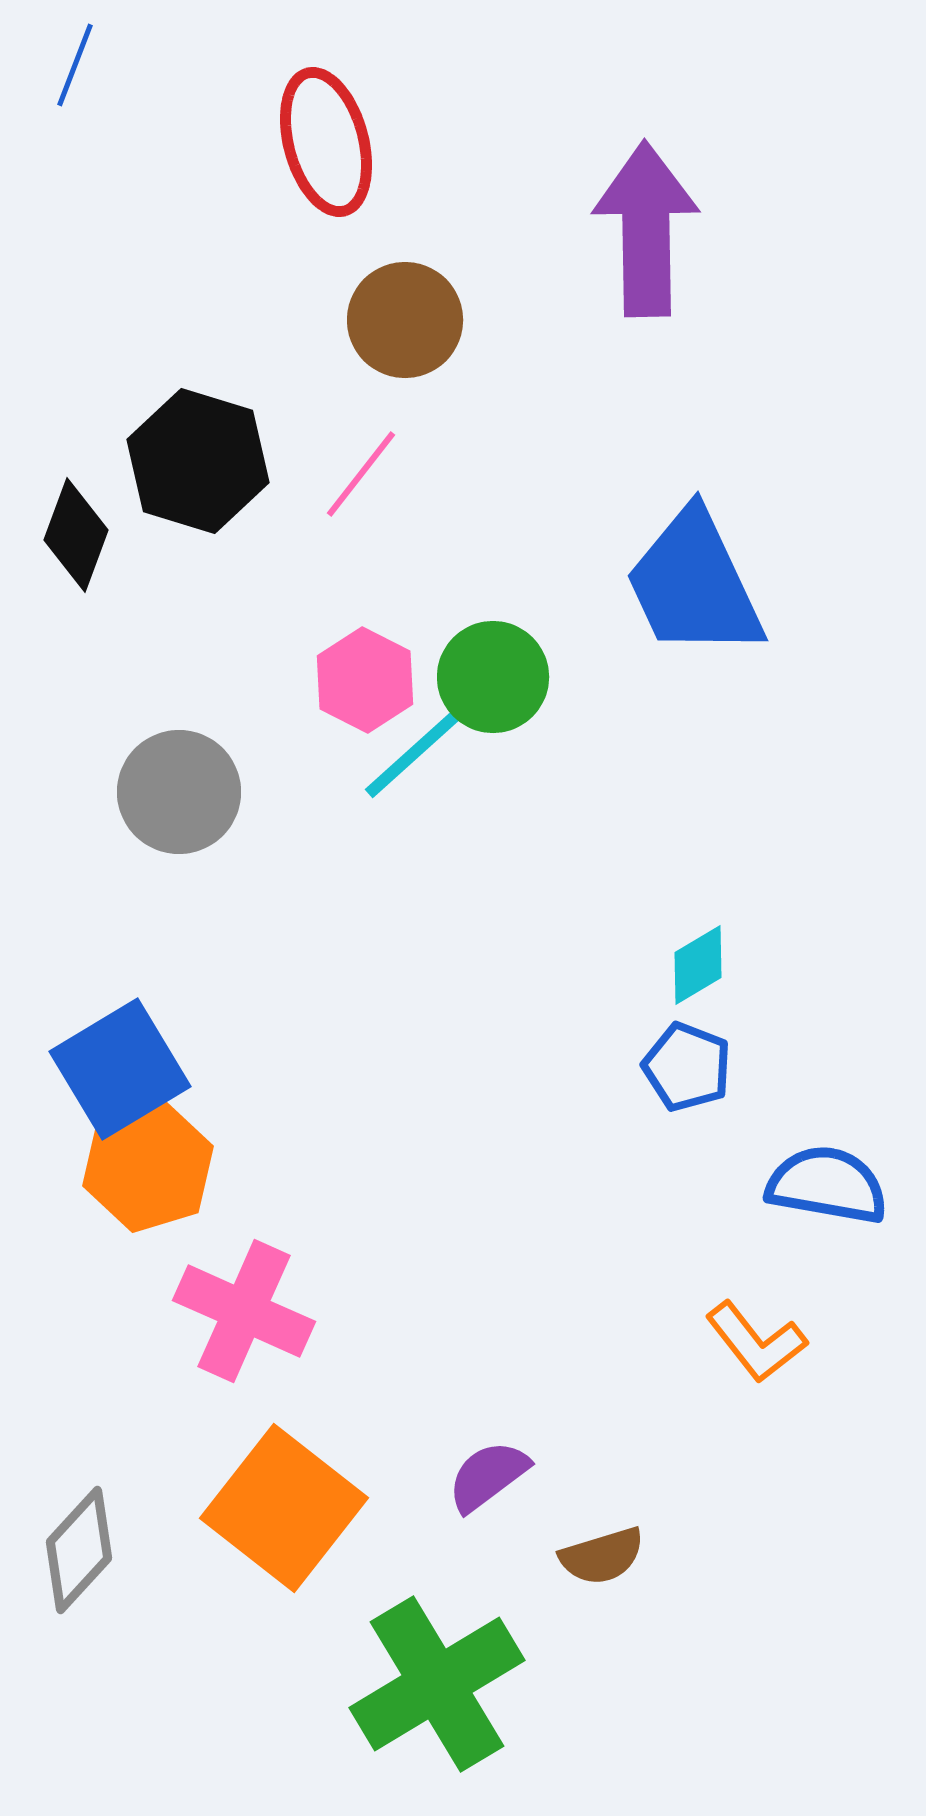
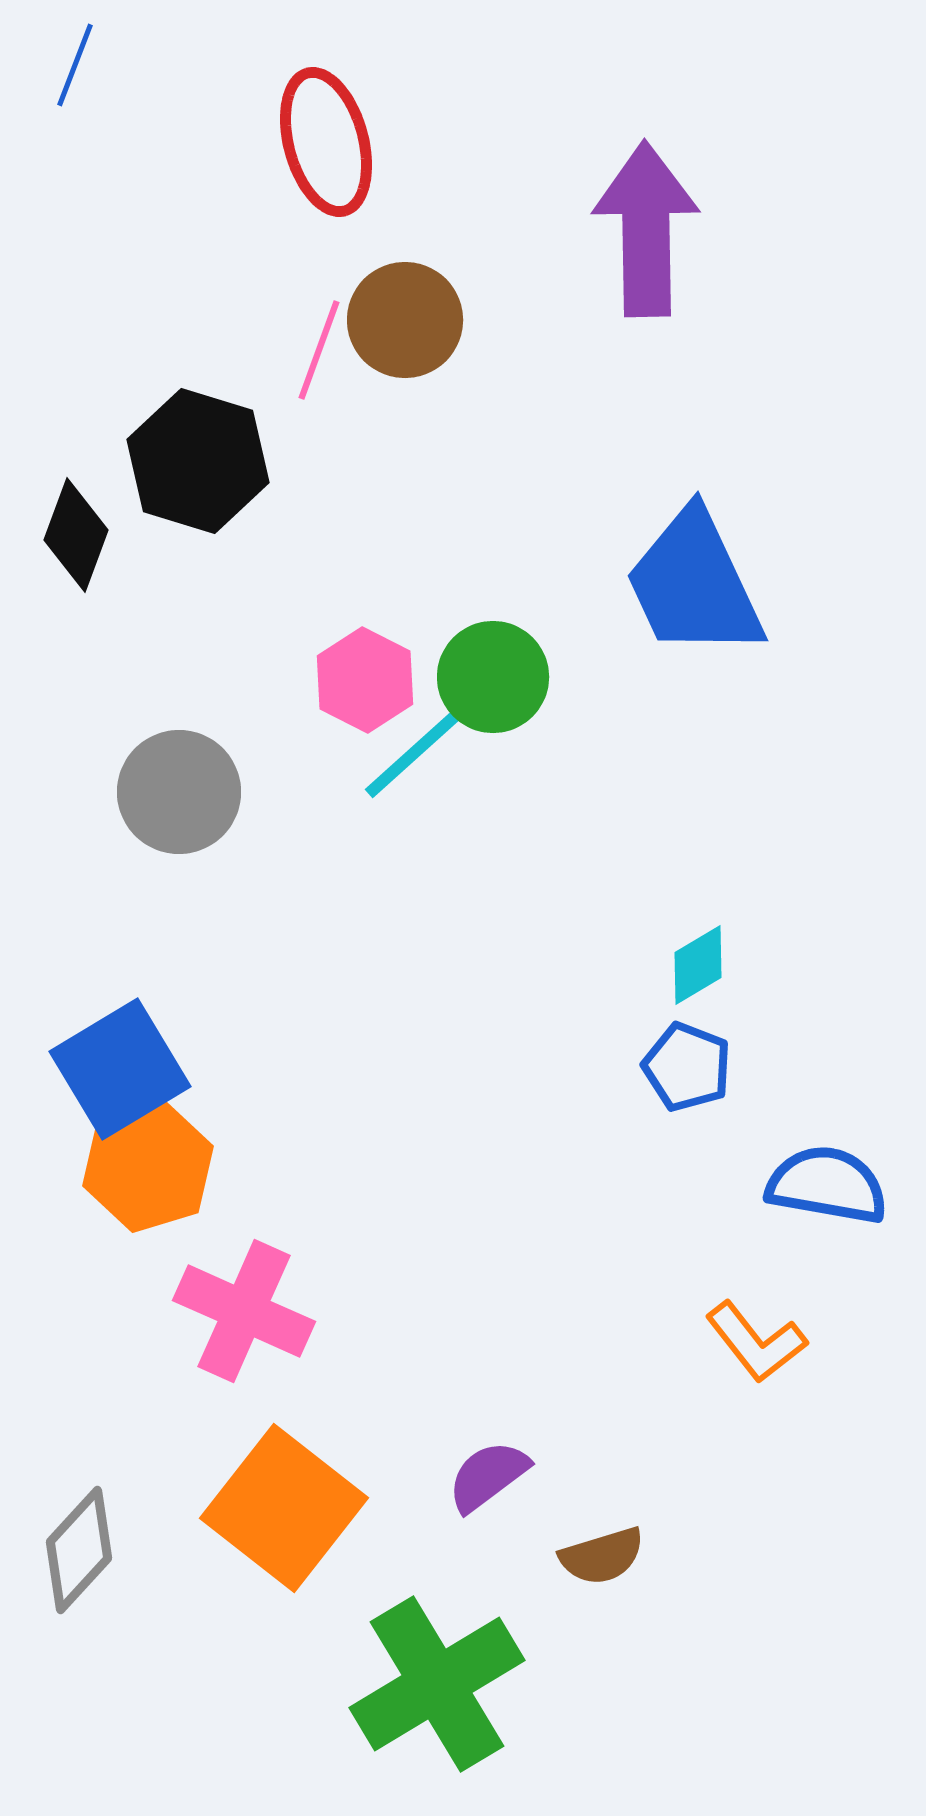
pink line: moved 42 px left, 124 px up; rotated 18 degrees counterclockwise
